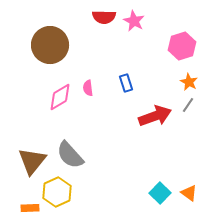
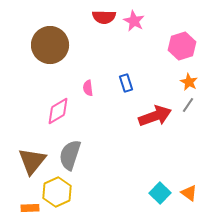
pink diamond: moved 2 px left, 14 px down
gray semicircle: rotated 60 degrees clockwise
